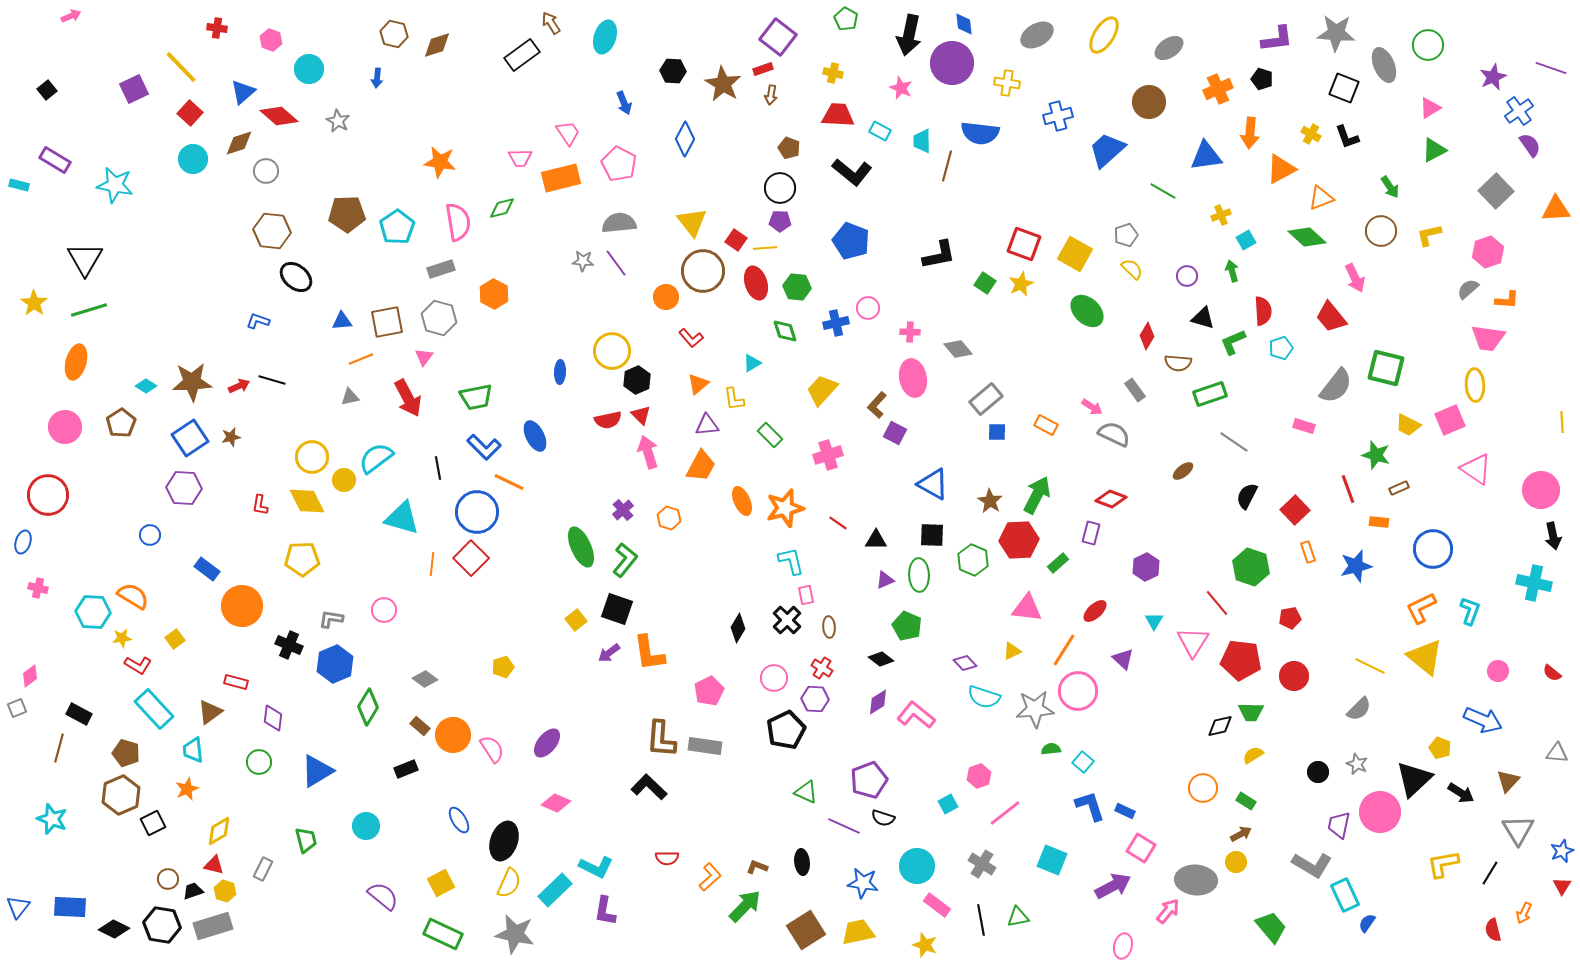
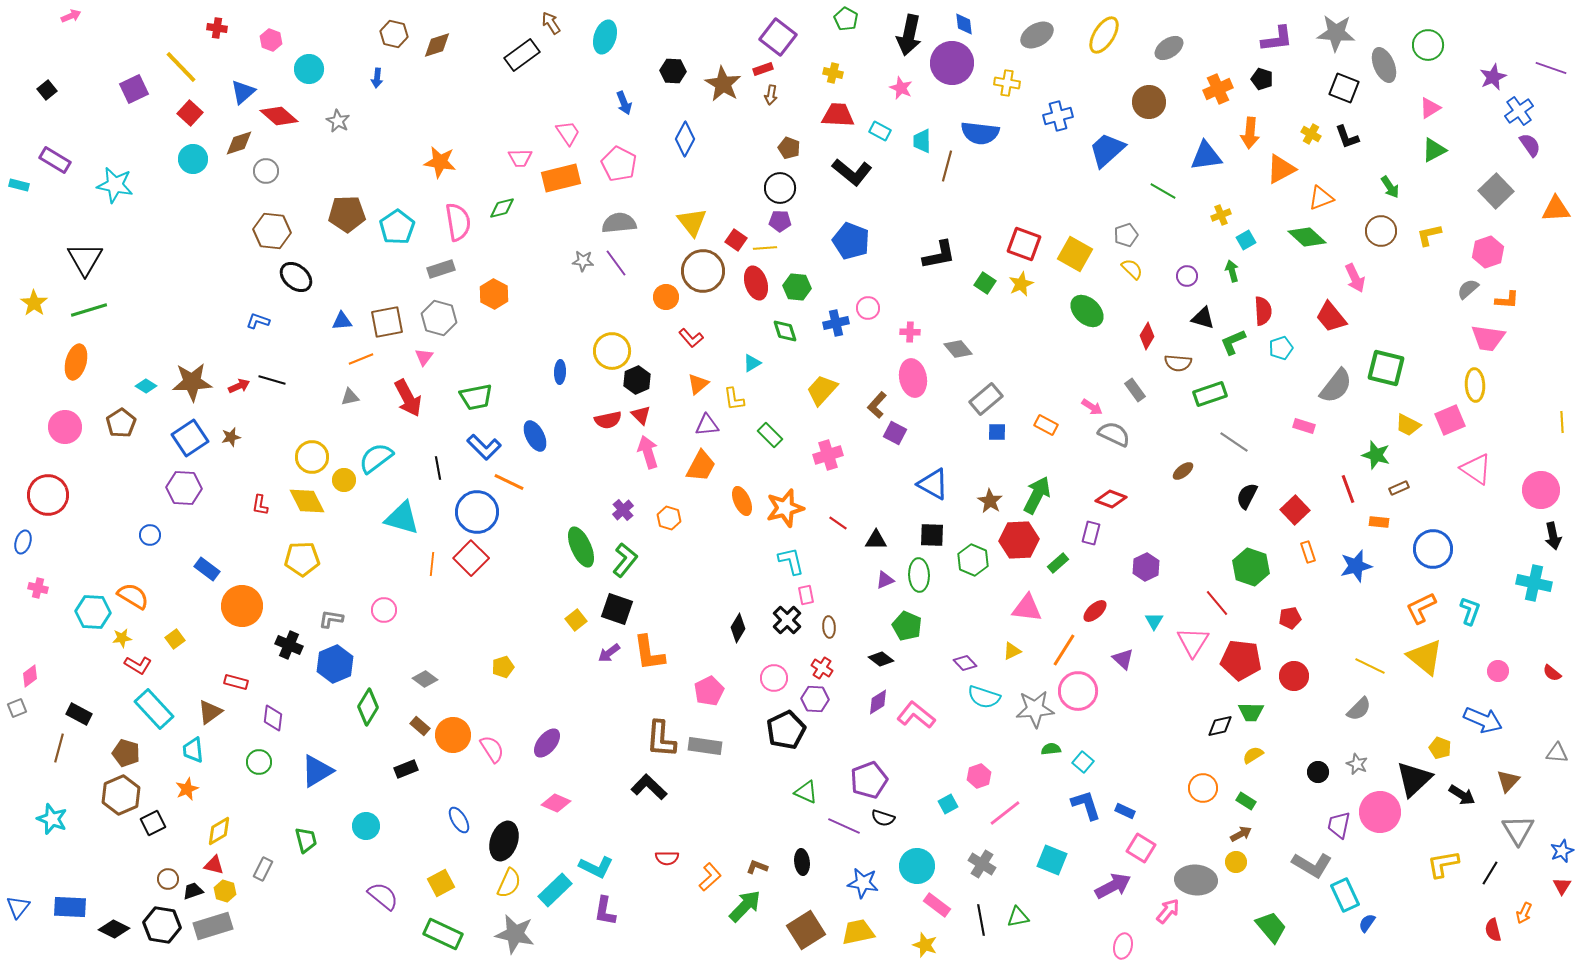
black arrow at (1461, 793): moved 1 px right, 2 px down
blue L-shape at (1090, 806): moved 4 px left, 1 px up
